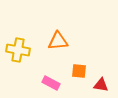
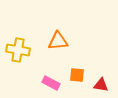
orange square: moved 2 px left, 4 px down
